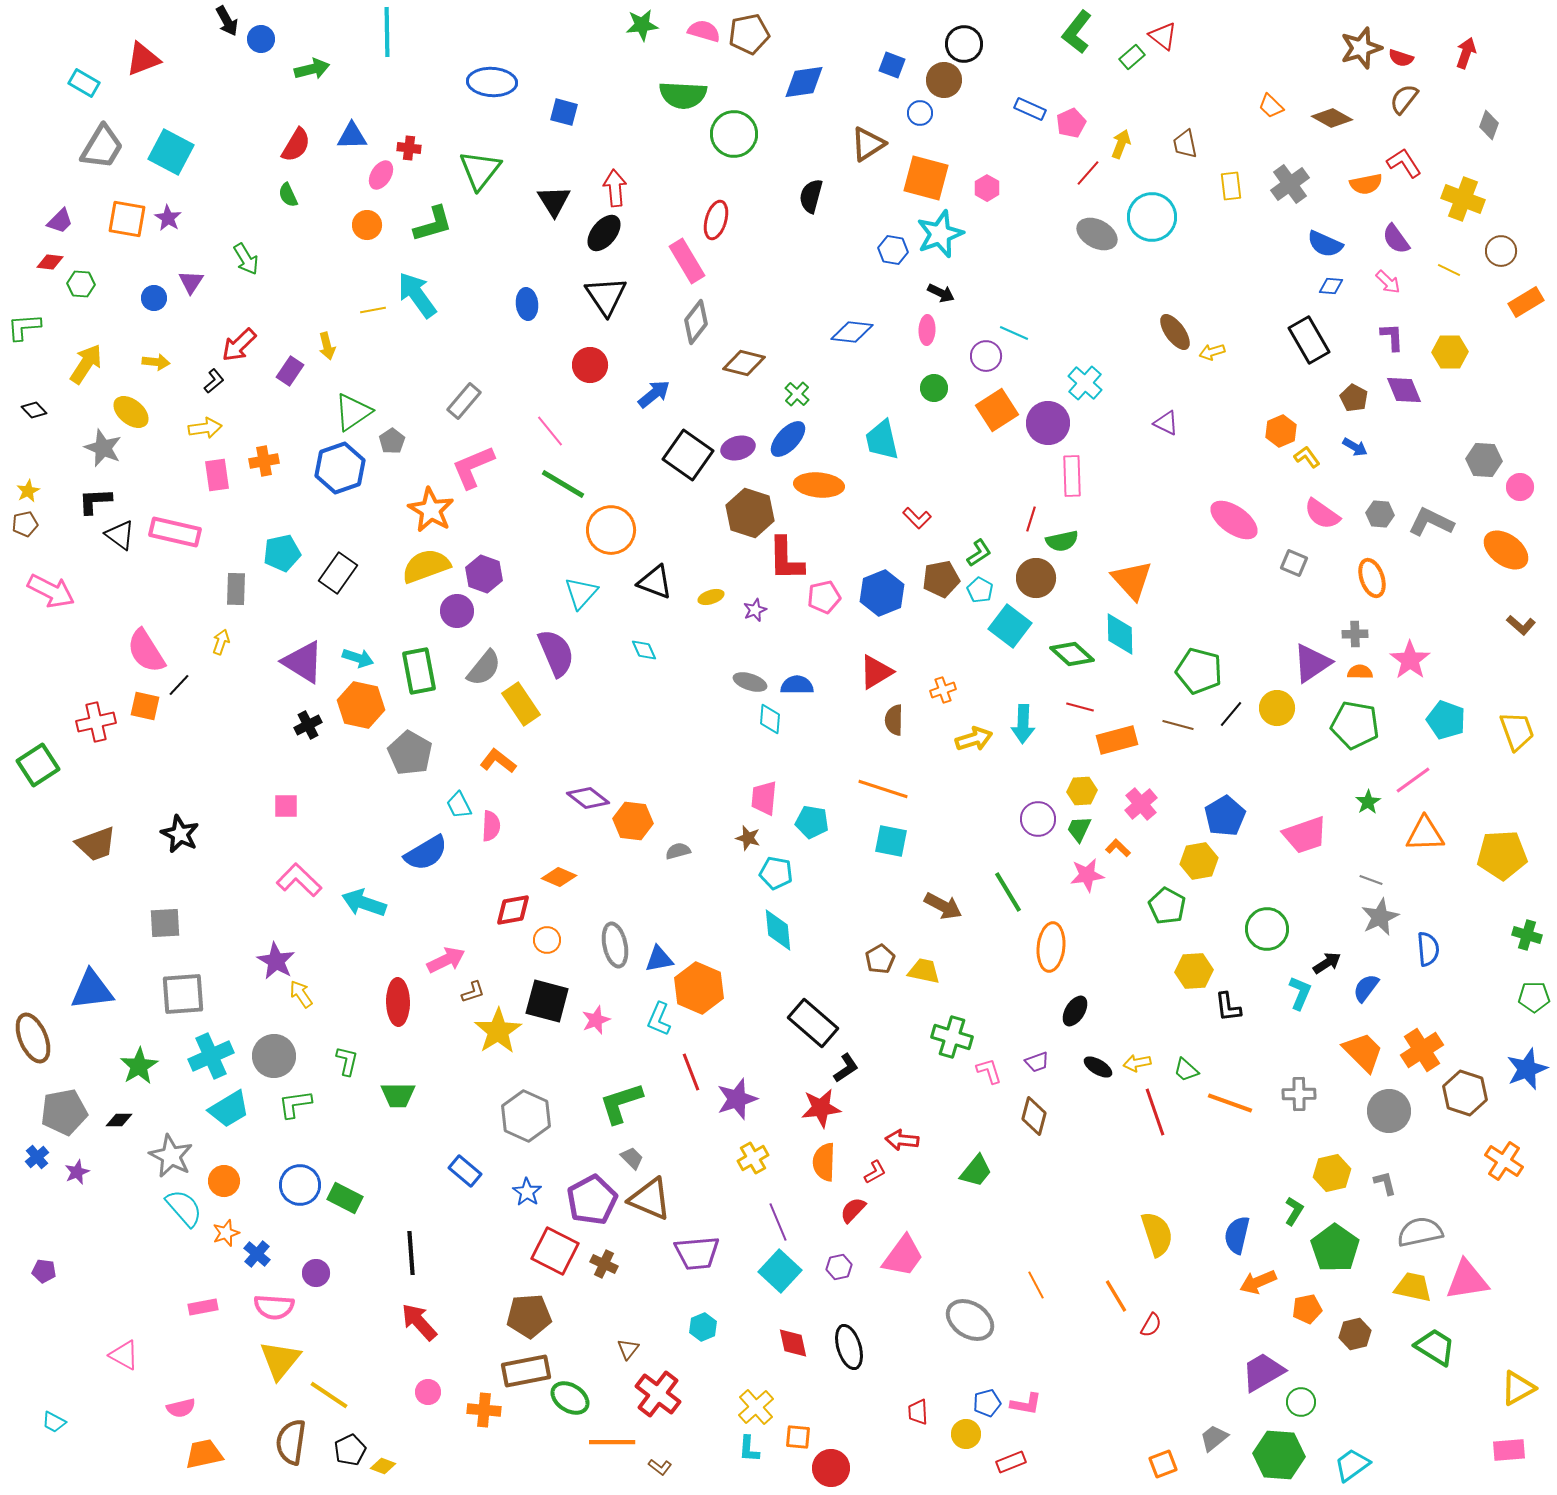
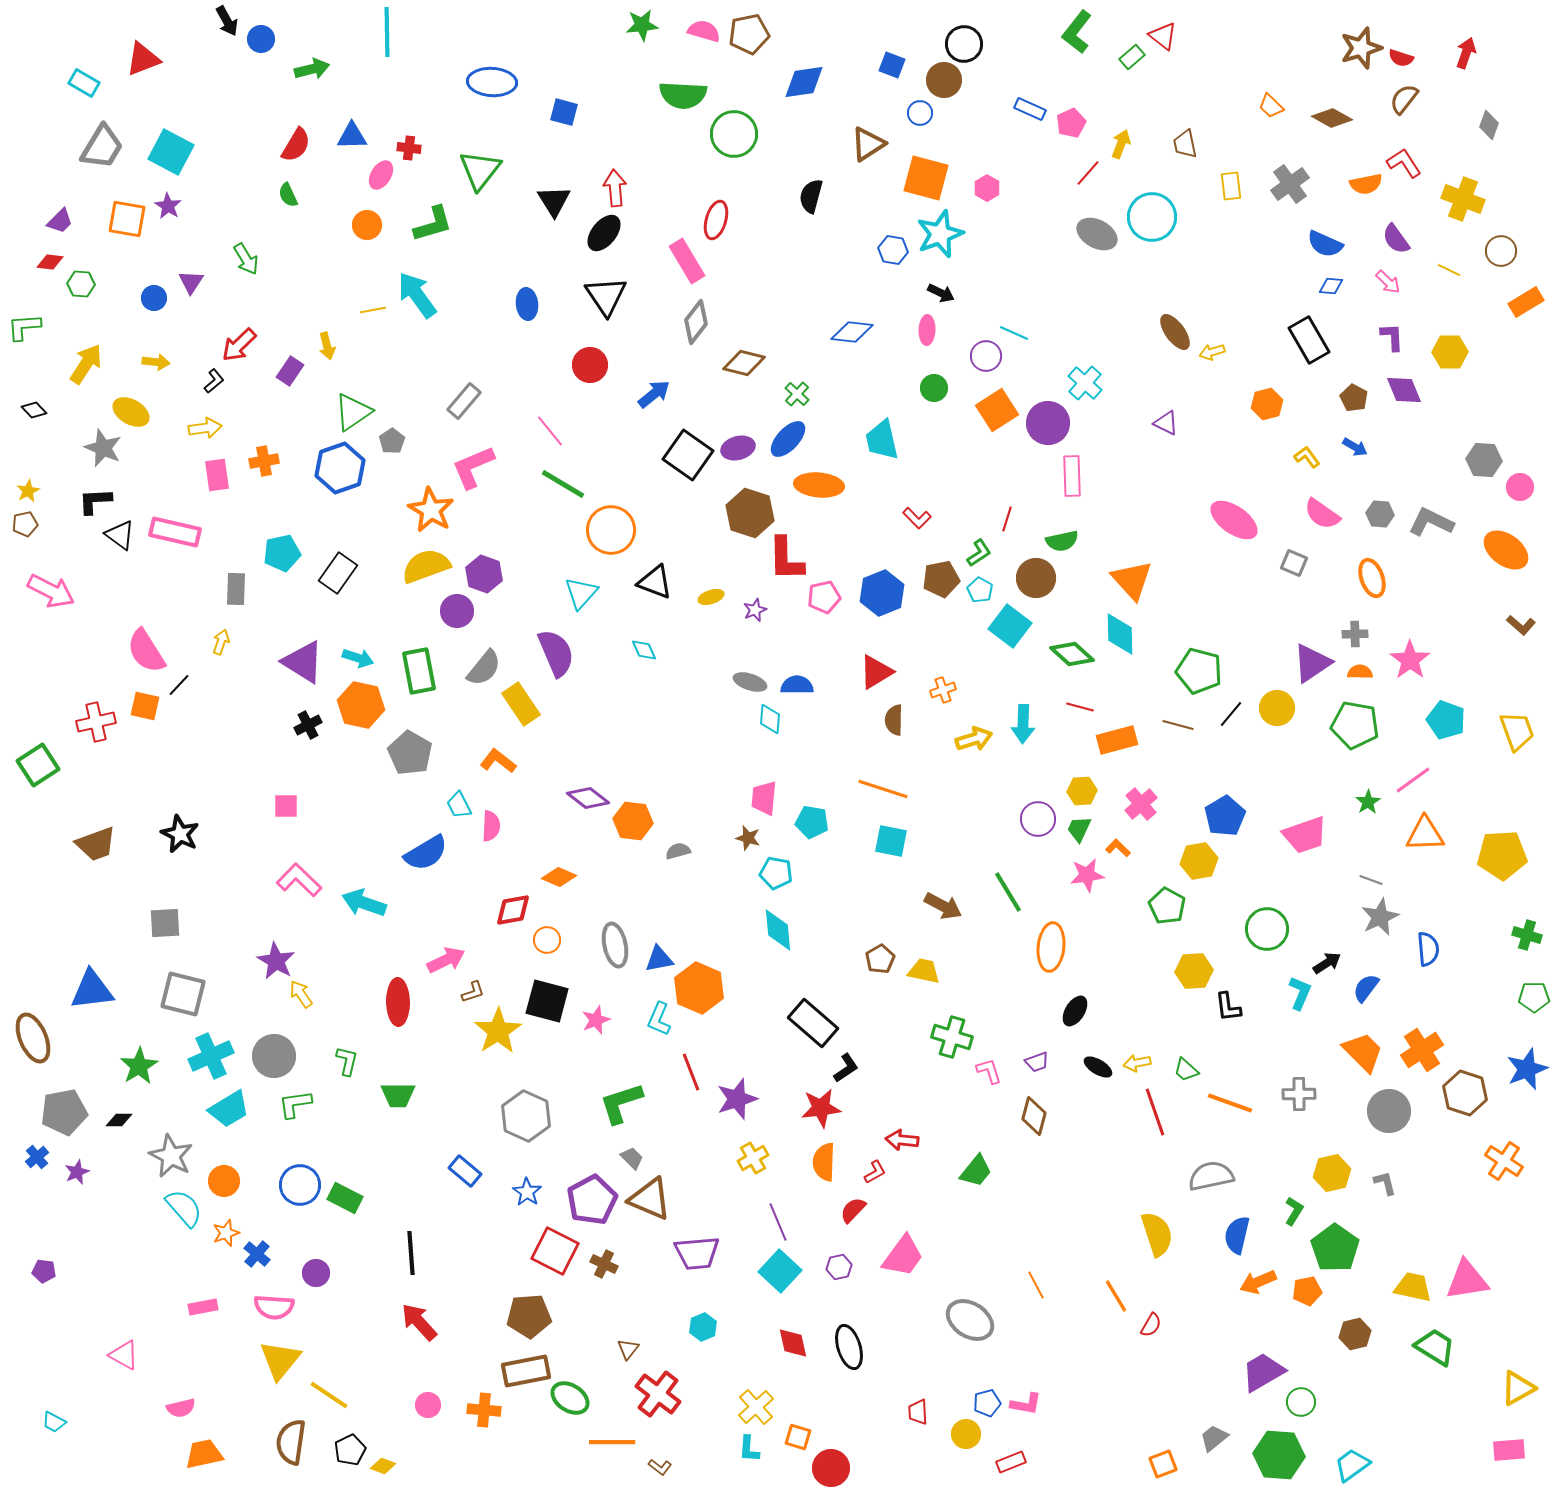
purple star at (168, 218): moved 12 px up
yellow ellipse at (131, 412): rotated 9 degrees counterclockwise
orange hexagon at (1281, 431): moved 14 px left, 27 px up; rotated 8 degrees clockwise
red line at (1031, 519): moved 24 px left
gray square at (183, 994): rotated 18 degrees clockwise
gray semicircle at (1420, 1232): moved 209 px left, 56 px up
orange pentagon at (1307, 1309): moved 18 px up
pink circle at (428, 1392): moved 13 px down
orange square at (798, 1437): rotated 12 degrees clockwise
